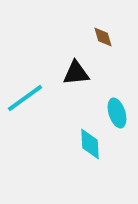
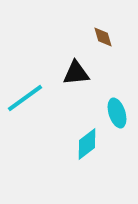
cyan diamond: moved 3 px left; rotated 56 degrees clockwise
